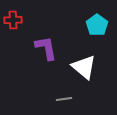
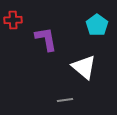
purple L-shape: moved 9 px up
gray line: moved 1 px right, 1 px down
